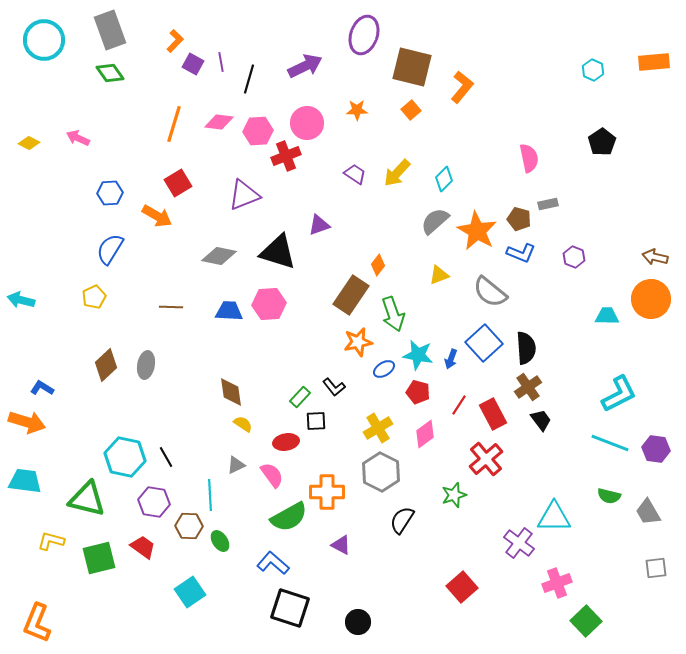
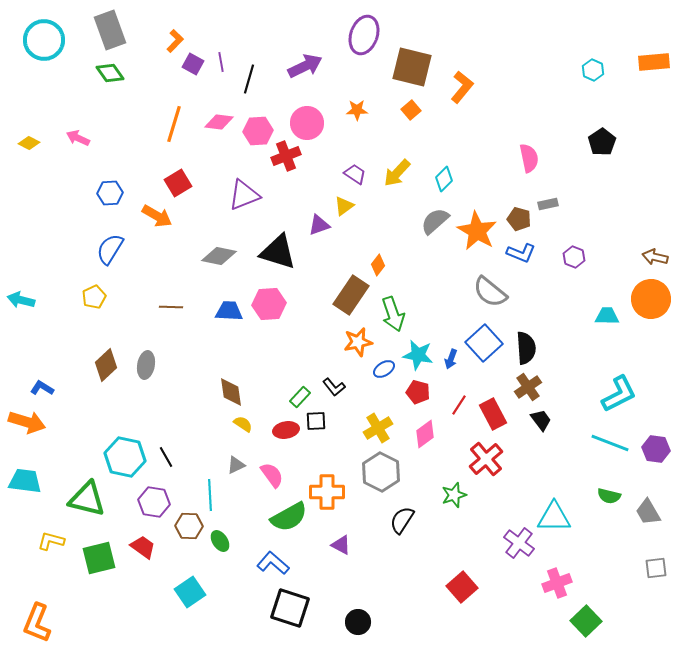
yellow triangle at (439, 275): moved 95 px left, 69 px up; rotated 15 degrees counterclockwise
red ellipse at (286, 442): moved 12 px up
